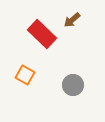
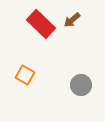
red rectangle: moved 1 px left, 10 px up
gray circle: moved 8 px right
